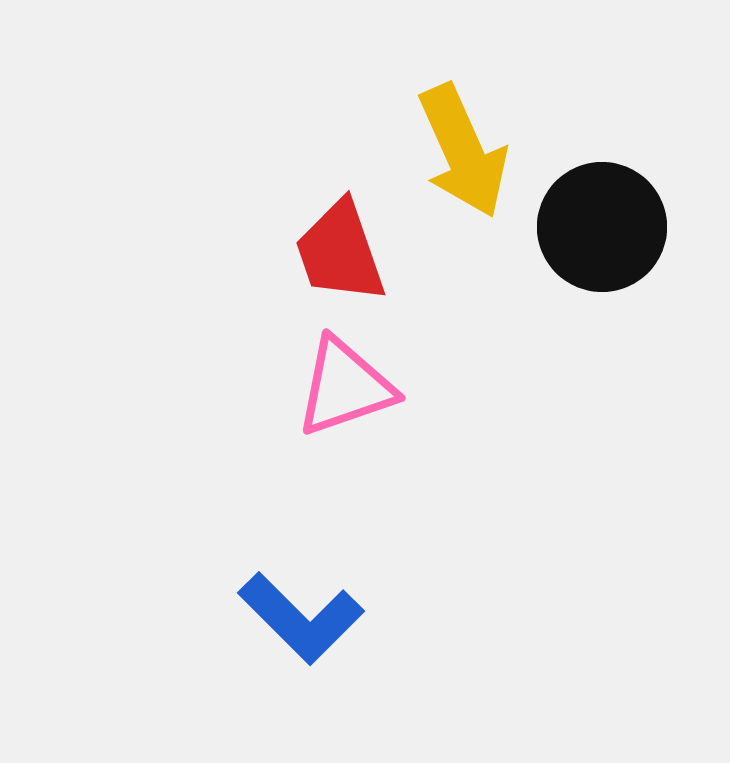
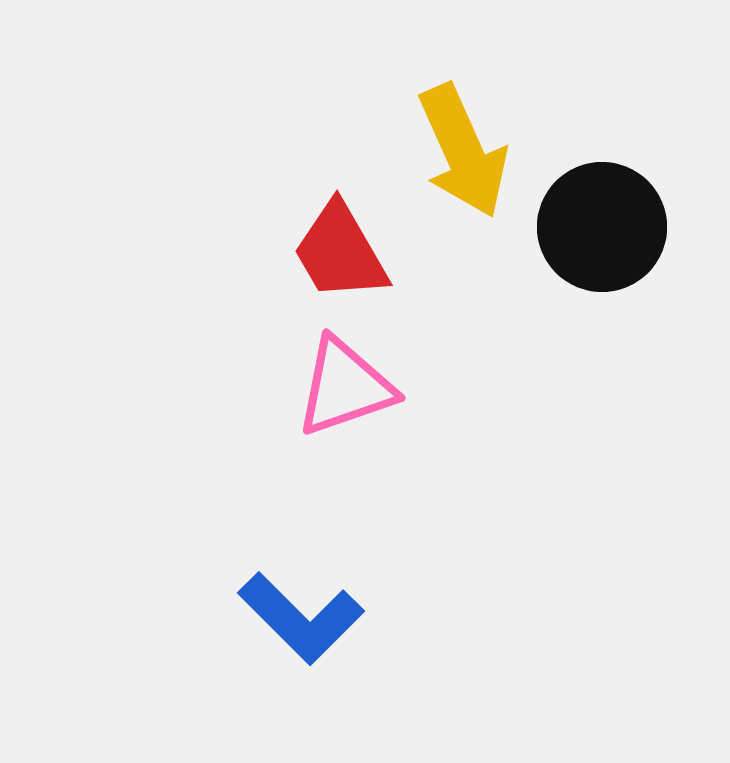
red trapezoid: rotated 11 degrees counterclockwise
